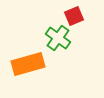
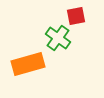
red square: moved 2 px right; rotated 12 degrees clockwise
